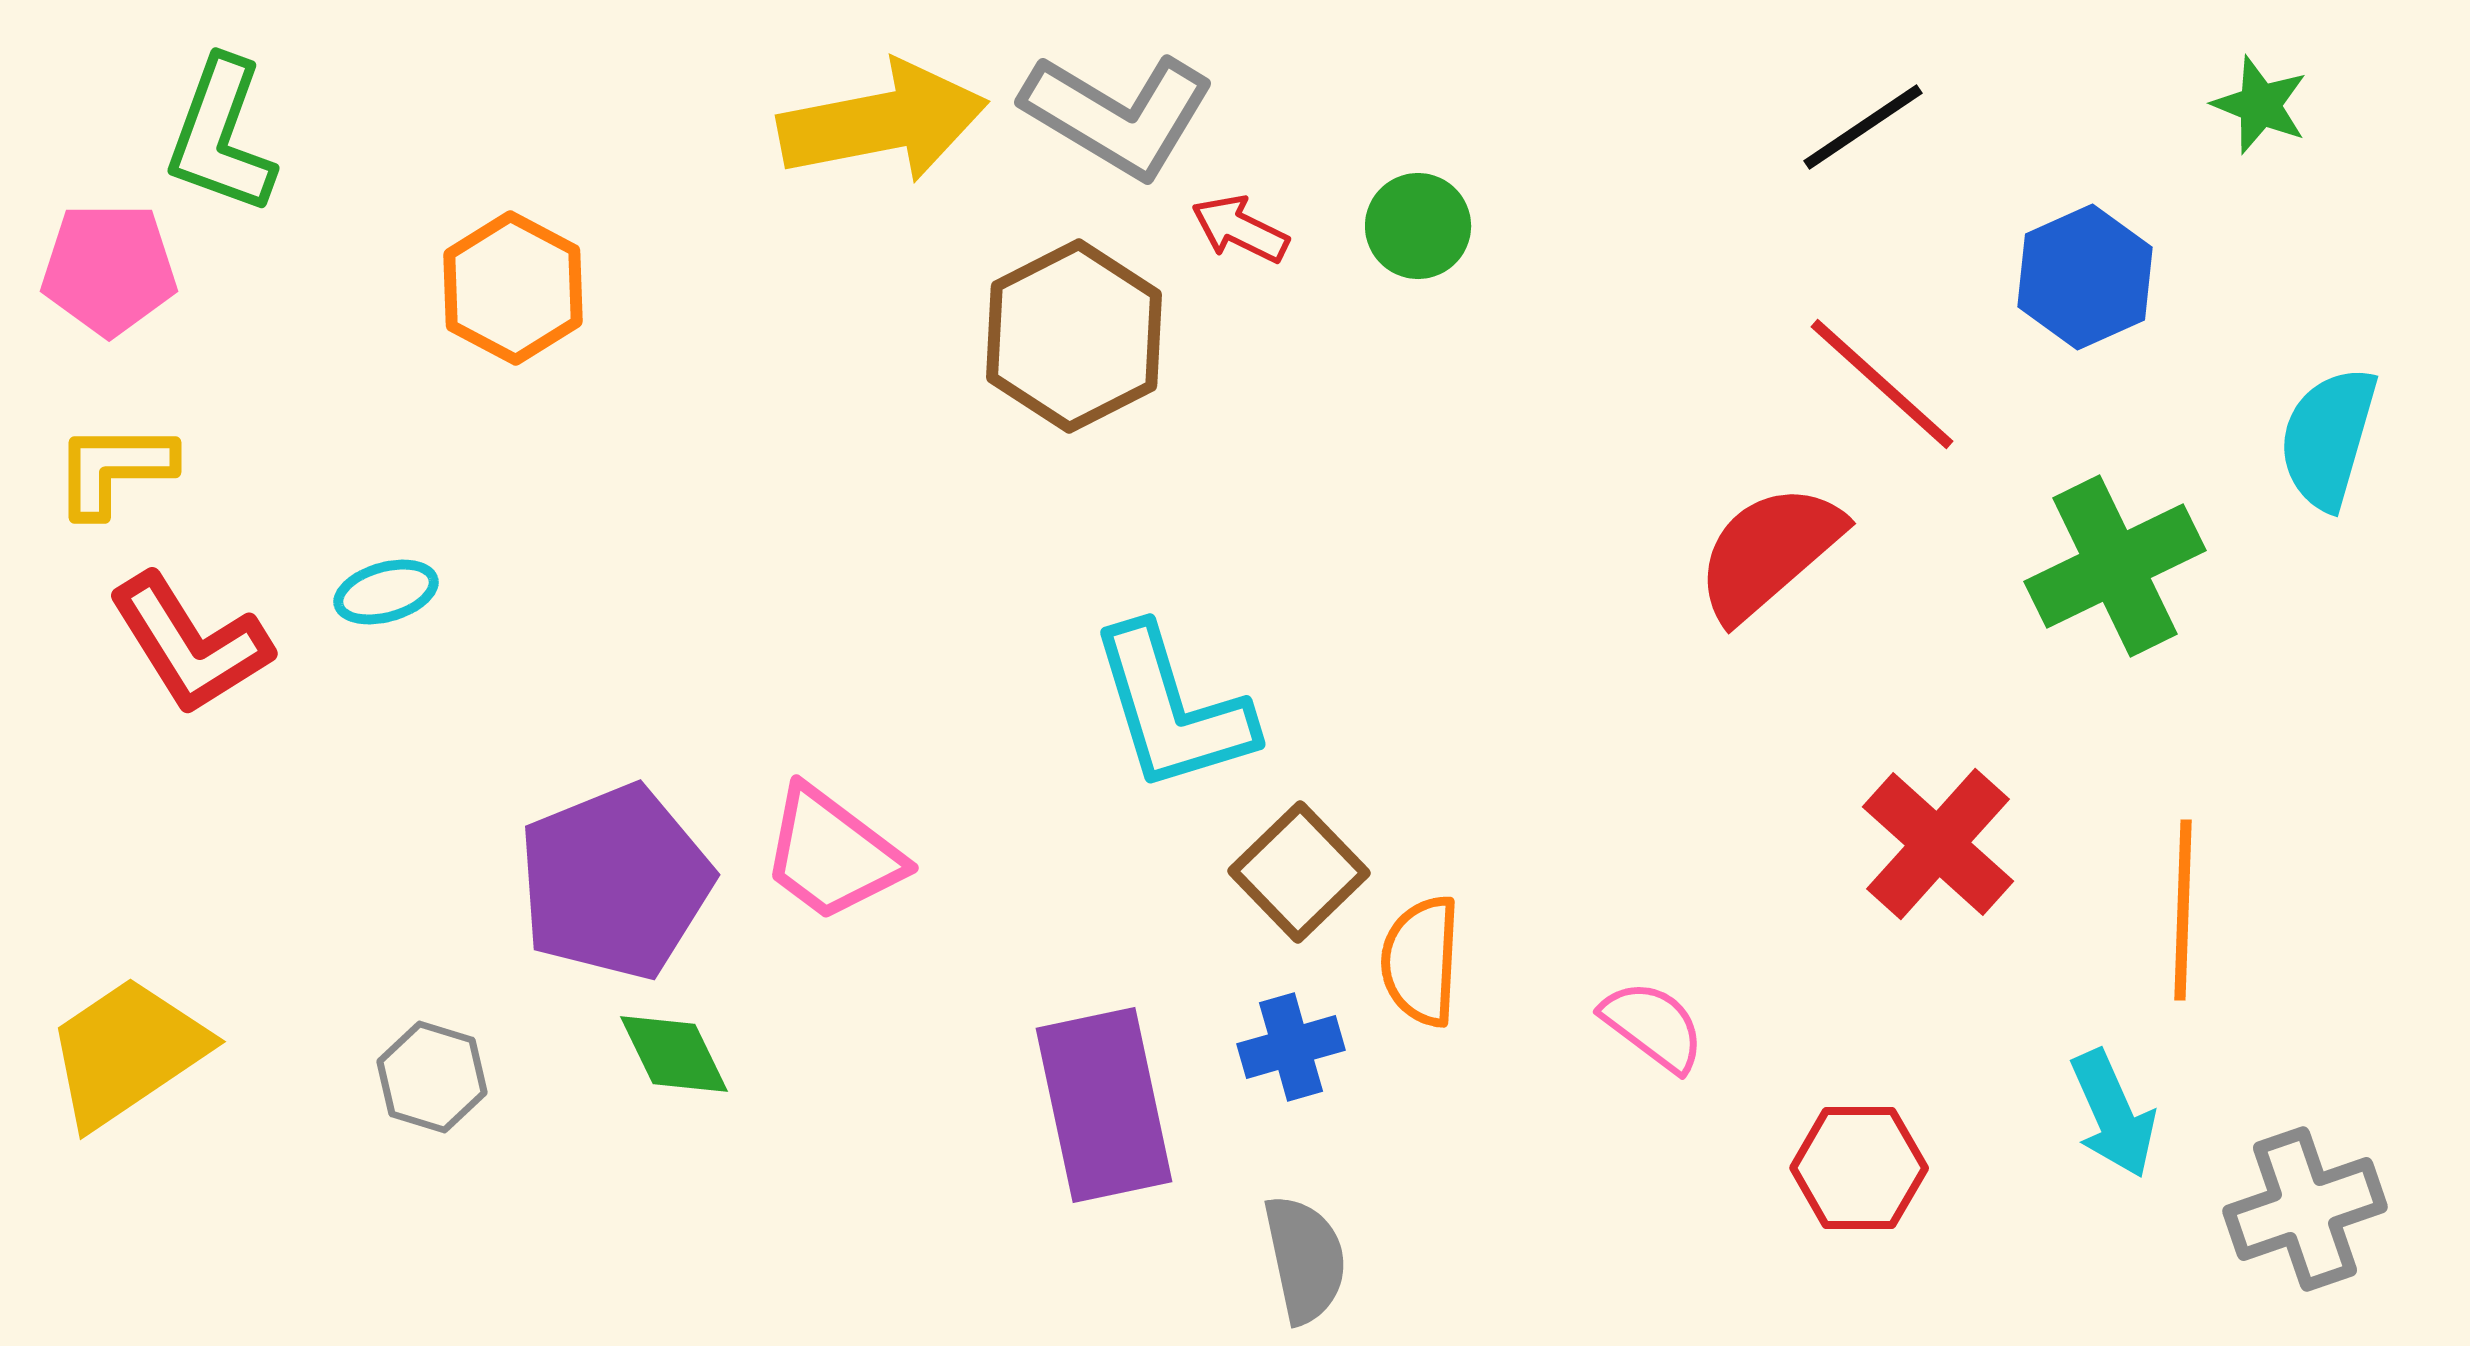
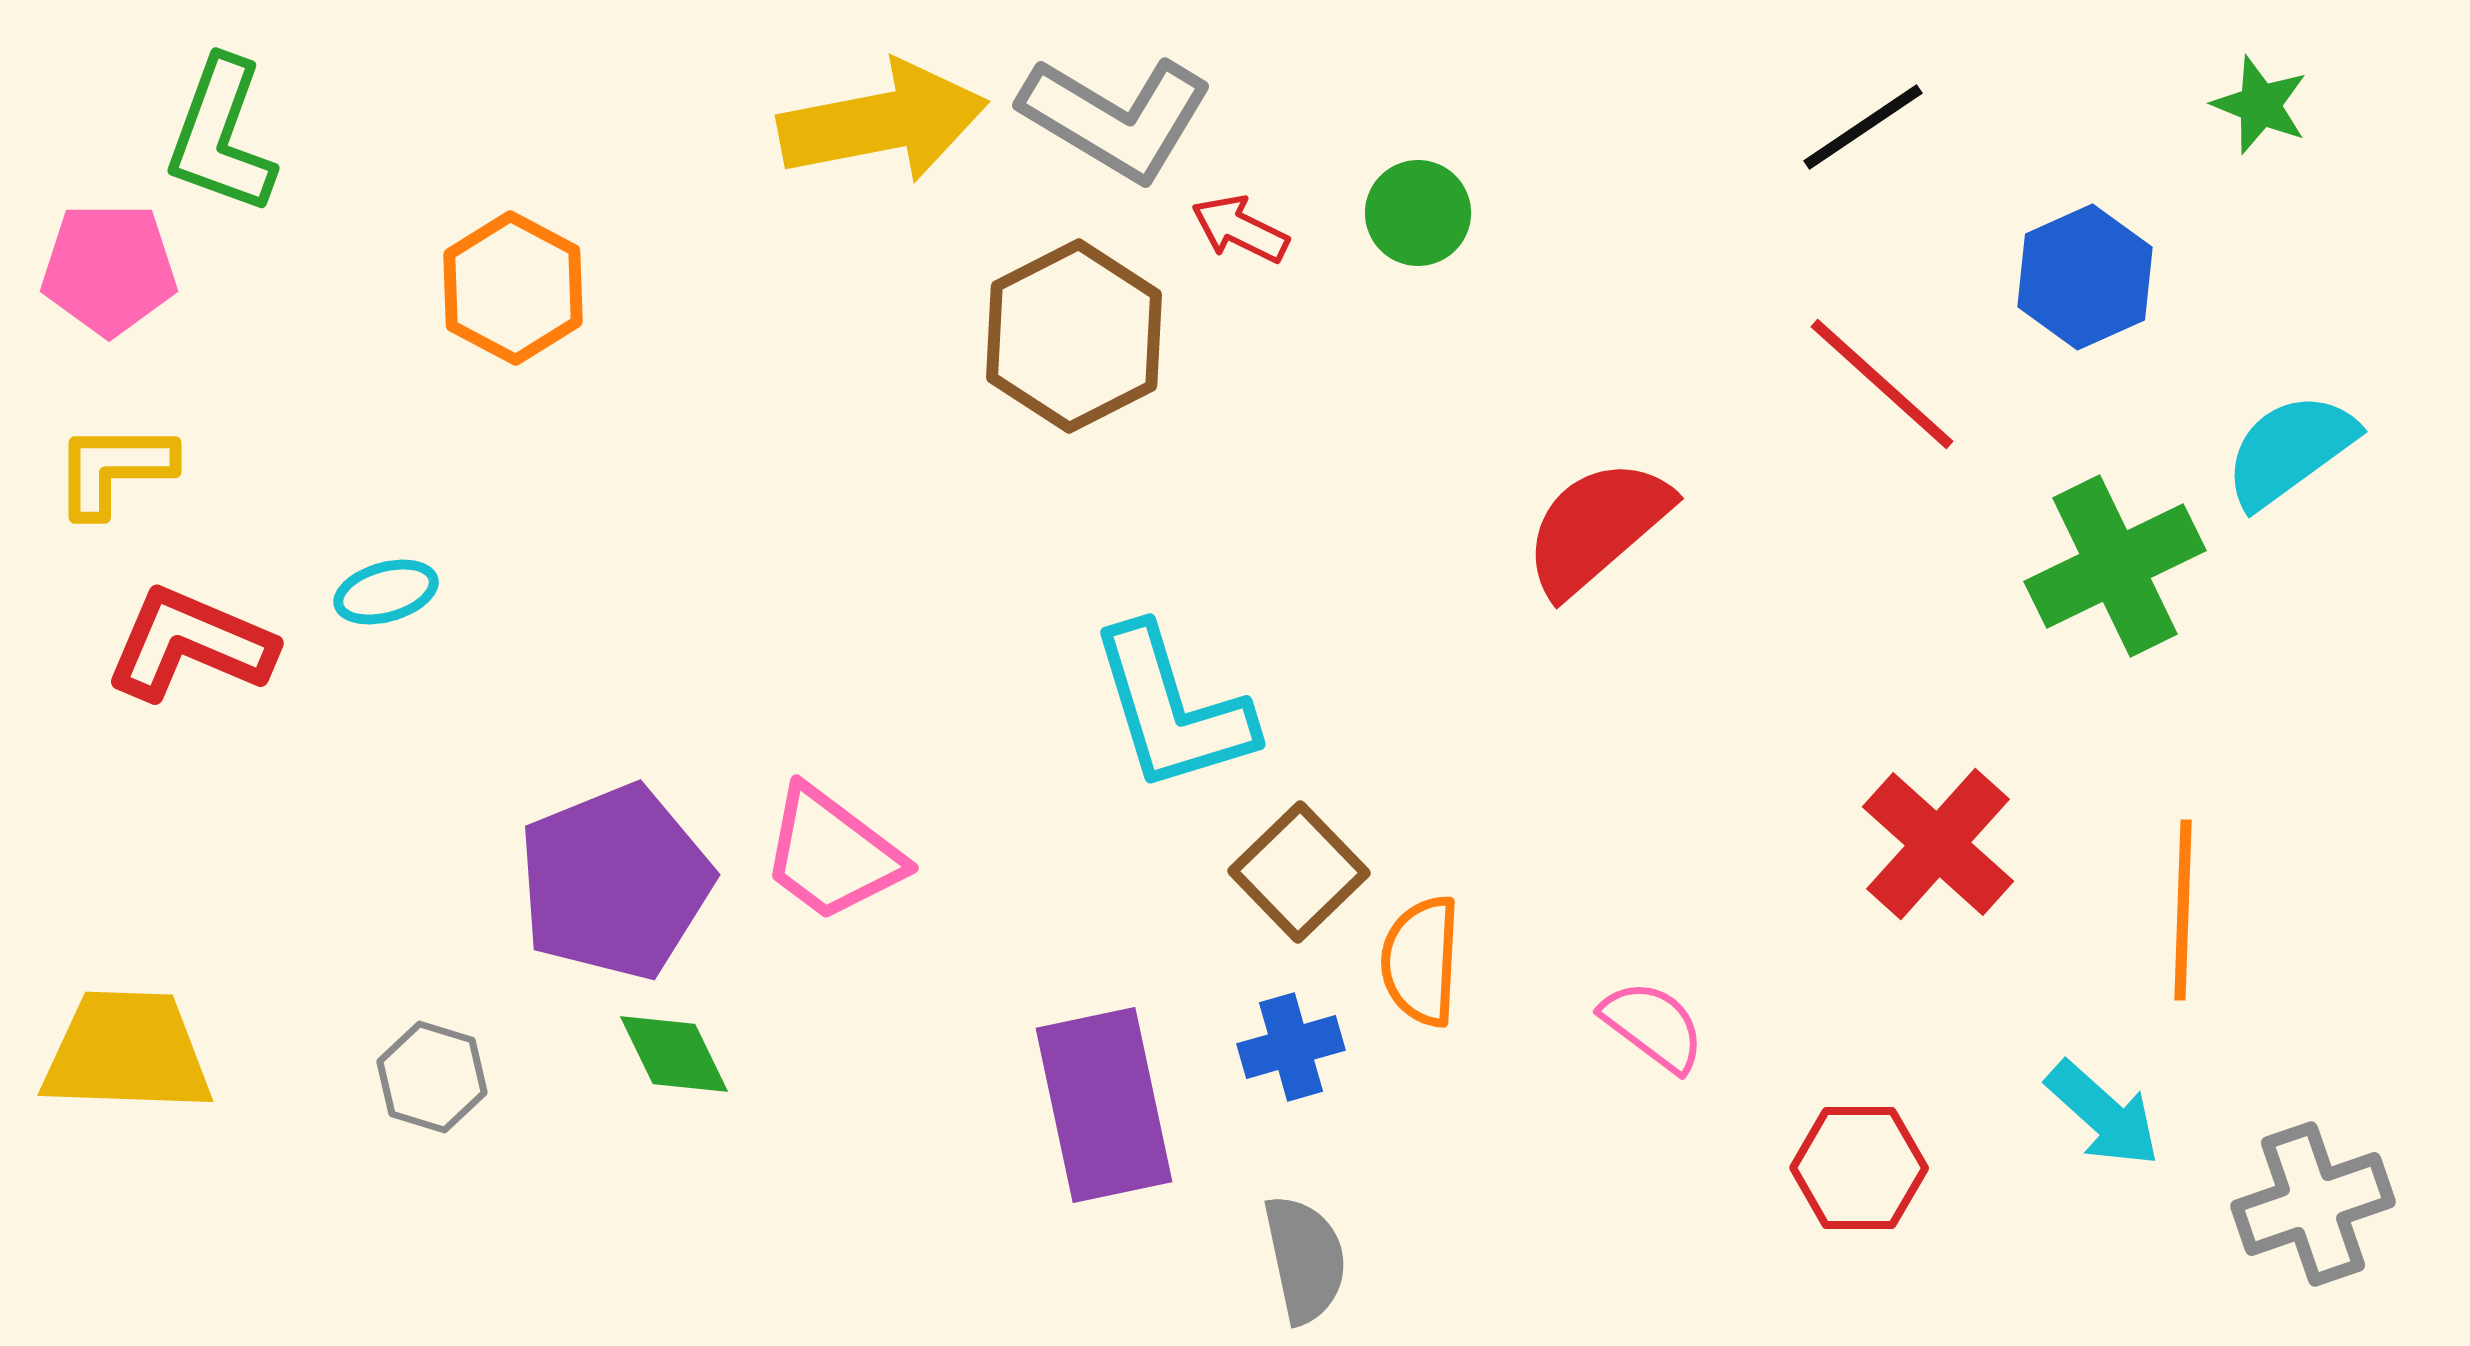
gray L-shape: moved 2 px left, 3 px down
green circle: moved 13 px up
cyan semicircle: moved 38 px left, 12 px down; rotated 38 degrees clockwise
red semicircle: moved 172 px left, 25 px up
red L-shape: rotated 145 degrees clockwise
yellow trapezoid: rotated 36 degrees clockwise
cyan arrow: moved 10 px left; rotated 24 degrees counterclockwise
gray cross: moved 8 px right, 5 px up
